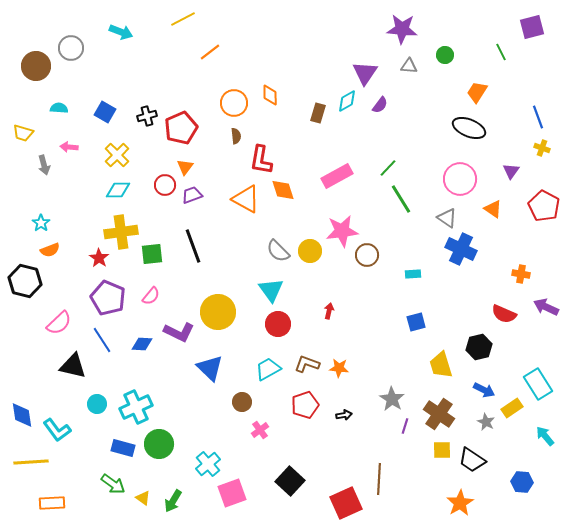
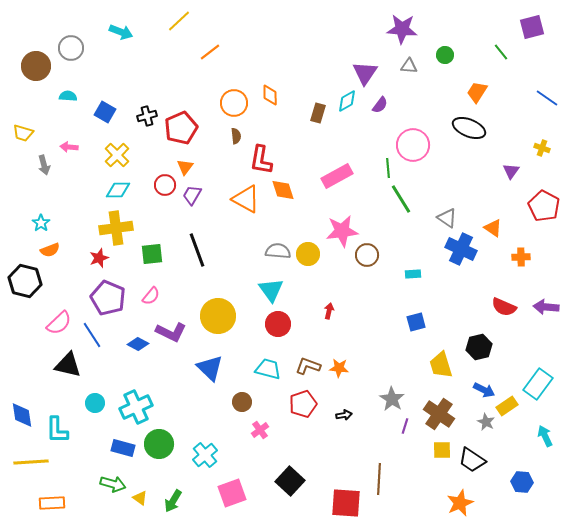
yellow line at (183, 19): moved 4 px left, 2 px down; rotated 15 degrees counterclockwise
green line at (501, 52): rotated 12 degrees counterclockwise
cyan semicircle at (59, 108): moved 9 px right, 12 px up
blue line at (538, 117): moved 9 px right, 19 px up; rotated 35 degrees counterclockwise
green line at (388, 168): rotated 48 degrees counterclockwise
pink circle at (460, 179): moved 47 px left, 34 px up
purple trapezoid at (192, 195): rotated 40 degrees counterclockwise
orange triangle at (493, 209): moved 19 px down
yellow cross at (121, 232): moved 5 px left, 4 px up
black line at (193, 246): moved 4 px right, 4 px down
gray semicircle at (278, 251): rotated 140 degrees clockwise
yellow circle at (310, 251): moved 2 px left, 3 px down
red star at (99, 258): rotated 18 degrees clockwise
orange cross at (521, 274): moved 17 px up; rotated 12 degrees counterclockwise
purple arrow at (546, 307): rotated 20 degrees counterclockwise
yellow circle at (218, 312): moved 4 px down
red semicircle at (504, 314): moved 7 px up
purple L-shape at (179, 332): moved 8 px left
blue line at (102, 340): moved 10 px left, 5 px up
blue diamond at (142, 344): moved 4 px left; rotated 25 degrees clockwise
brown L-shape at (307, 364): moved 1 px right, 2 px down
black triangle at (73, 366): moved 5 px left, 1 px up
cyan trapezoid at (268, 369): rotated 44 degrees clockwise
cyan rectangle at (538, 384): rotated 68 degrees clockwise
cyan circle at (97, 404): moved 2 px left, 1 px up
red pentagon at (305, 405): moved 2 px left, 1 px up
yellow rectangle at (512, 408): moved 5 px left, 2 px up
cyan L-shape at (57, 430): rotated 36 degrees clockwise
cyan arrow at (545, 436): rotated 15 degrees clockwise
cyan cross at (208, 464): moved 3 px left, 9 px up
green arrow at (113, 484): rotated 20 degrees counterclockwise
yellow triangle at (143, 498): moved 3 px left
red square at (346, 503): rotated 28 degrees clockwise
orange star at (460, 503): rotated 8 degrees clockwise
